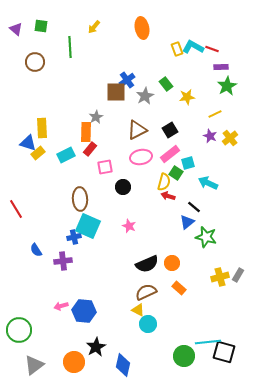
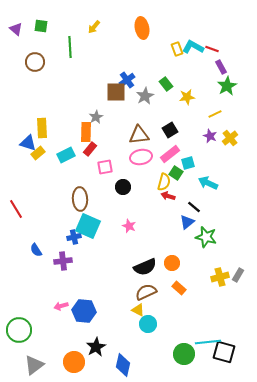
purple rectangle at (221, 67): rotated 64 degrees clockwise
brown triangle at (137, 130): moved 2 px right, 5 px down; rotated 20 degrees clockwise
black semicircle at (147, 264): moved 2 px left, 3 px down
green circle at (184, 356): moved 2 px up
